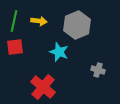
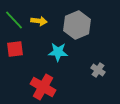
green line: moved 1 px up; rotated 55 degrees counterclockwise
red square: moved 2 px down
cyan star: moved 1 px left; rotated 18 degrees counterclockwise
gray cross: rotated 16 degrees clockwise
red cross: rotated 10 degrees counterclockwise
